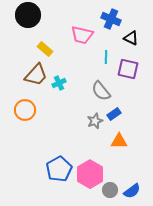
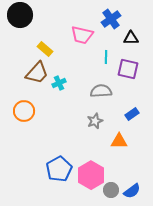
black circle: moved 8 px left
blue cross: rotated 30 degrees clockwise
black triangle: rotated 28 degrees counterclockwise
brown trapezoid: moved 1 px right, 2 px up
gray semicircle: rotated 125 degrees clockwise
orange circle: moved 1 px left, 1 px down
blue rectangle: moved 18 px right
pink hexagon: moved 1 px right, 1 px down
gray circle: moved 1 px right
